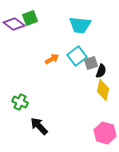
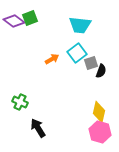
purple diamond: moved 3 px up
cyan square: moved 3 px up
yellow diamond: moved 4 px left, 22 px down
black arrow: moved 1 px left, 2 px down; rotated 12 degrees clockwise
pink hexagon: moved 5 px left, 1 px up
